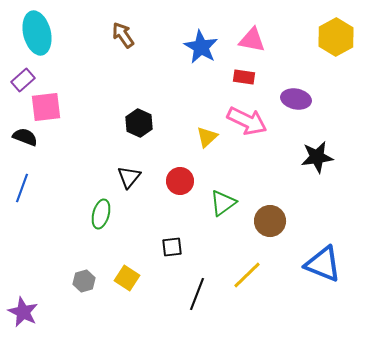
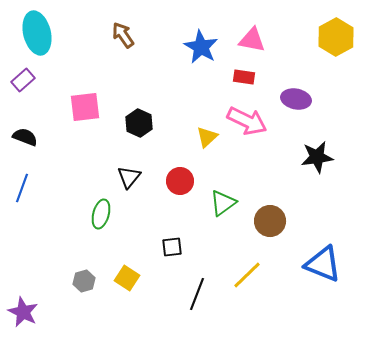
pink square: moved 39 px right
